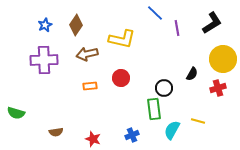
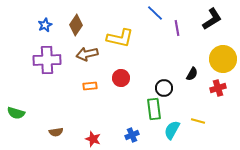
black L-shape: moved 4 px up
yellow L-shape: moved 2 px left, 1 px up
purple cross: moved 3 px right
